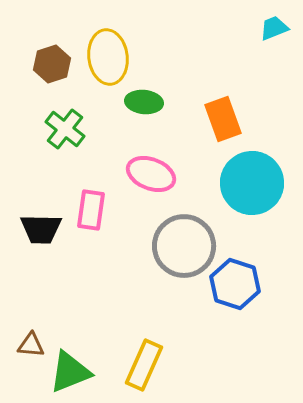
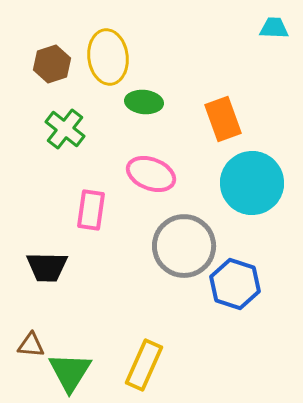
cyan trapezoid: rotated 24 degrees clockwise
black trapezoid: moved 6 px right, 38 px down
green triangle: rotated 36 degrees counterclockwise
